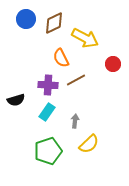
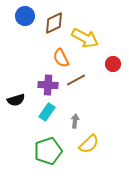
blue circle: moved 1 px left, 3 px up
